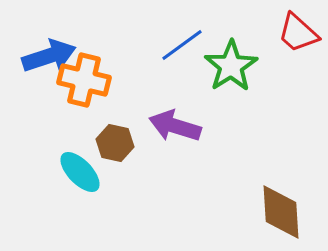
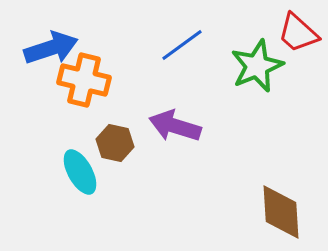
blue arrow: moved 2 px right, 8 px up
green star: moved 26 px right; rotated 10 degrees clockwise
cyan ellipse: rotated 15 degrees clockwise
